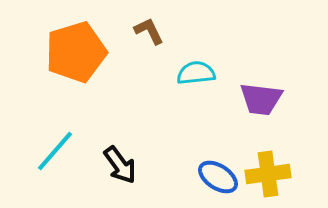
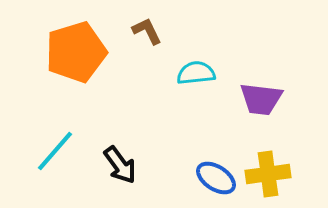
brown L-shape: moved 2 px left
blue ellipse: moved 2 px left, 1 px down
